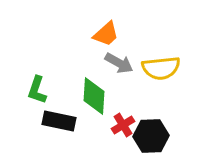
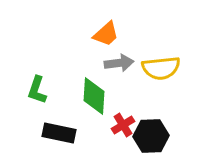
gray arrow: rotated 36 degrees counterclockwise
black rectangle: moved 12 px down
